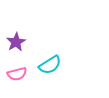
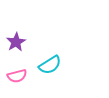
pink semicircle: moved 2 px down
